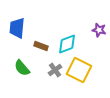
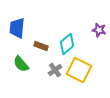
cyan diamond: rotated 20 degrees counterclockwise
green semicircle: moved 1 px left, 4 px up
